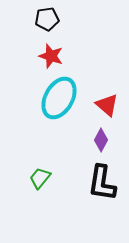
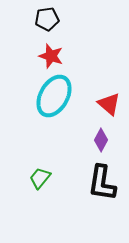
cyan ellipse: moved 5 px left, 2 px up
red triangle: moved 2 px right, 1 px up
